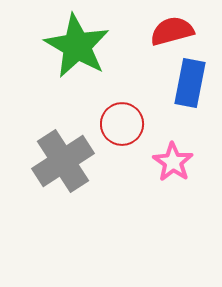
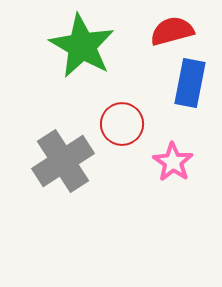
green star: moved 5 px right
